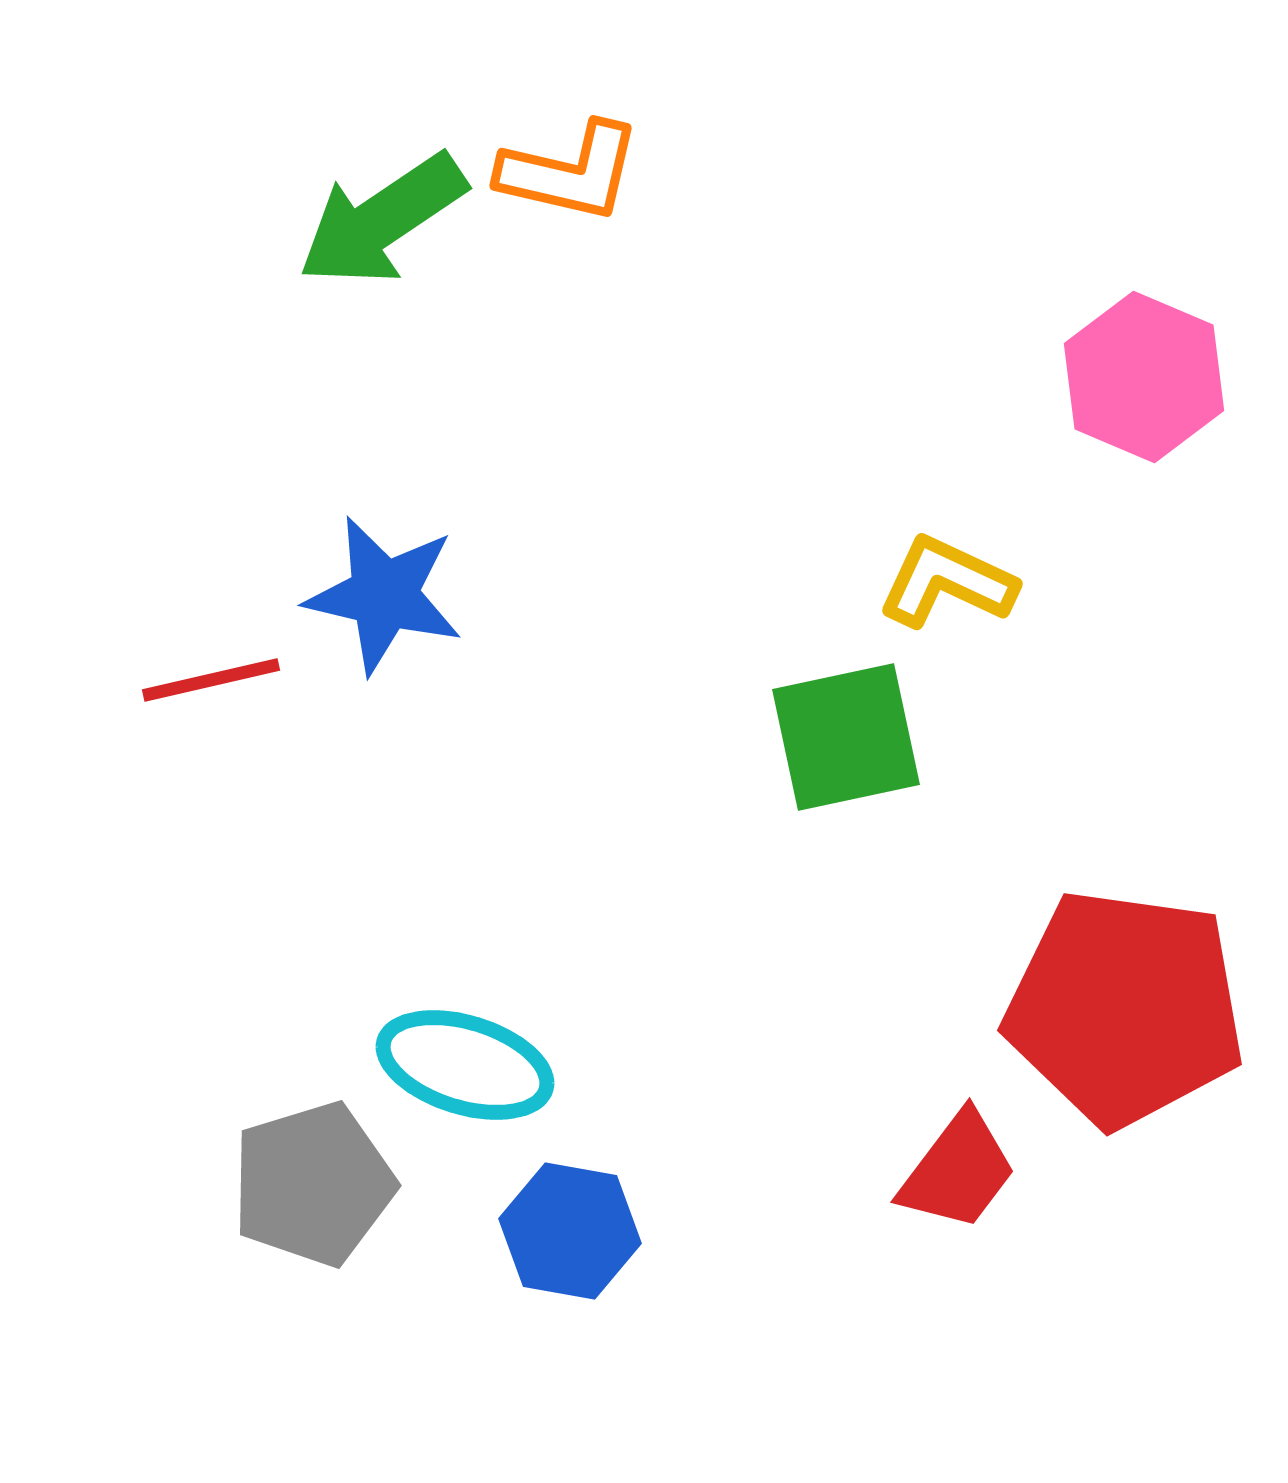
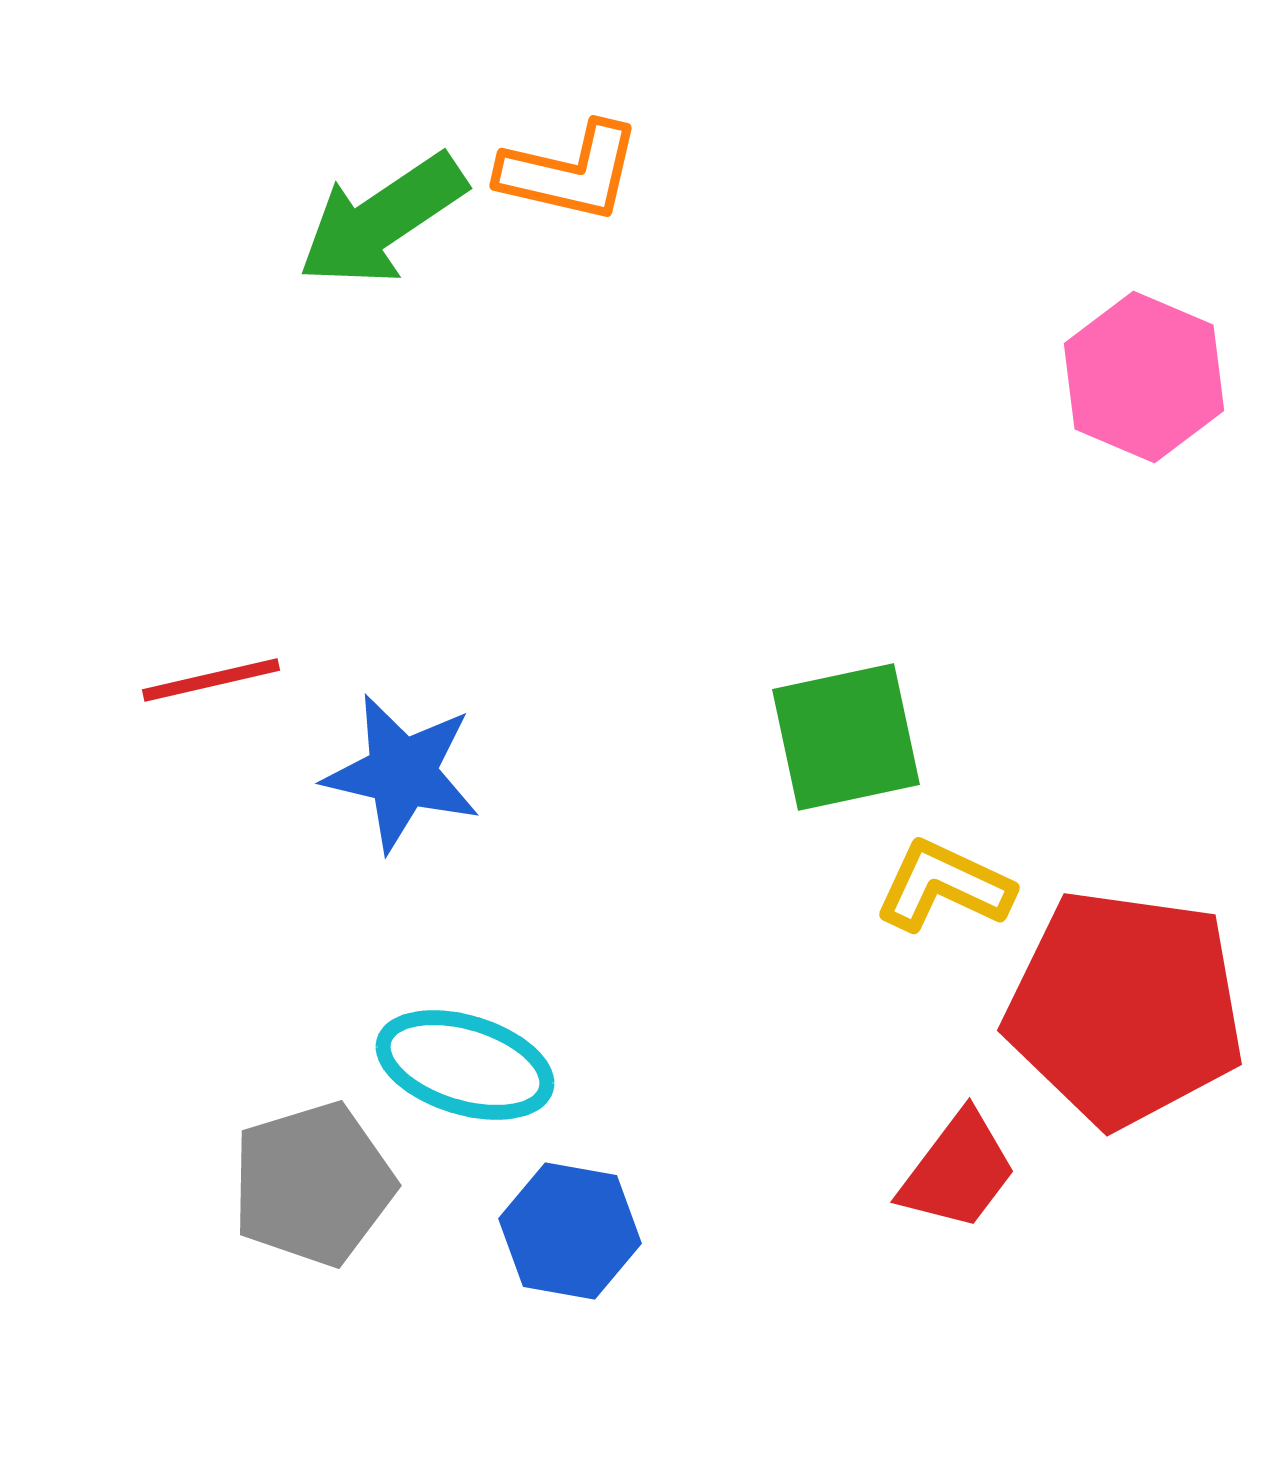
yellow L-shape: moved 3 px left, 304 px down
blue star: moved 18 px right, 178 px down
